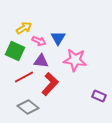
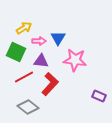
pink arrow: rotated 24 degrees counterclockwise
green square: moved 1 px right, 1 px down
